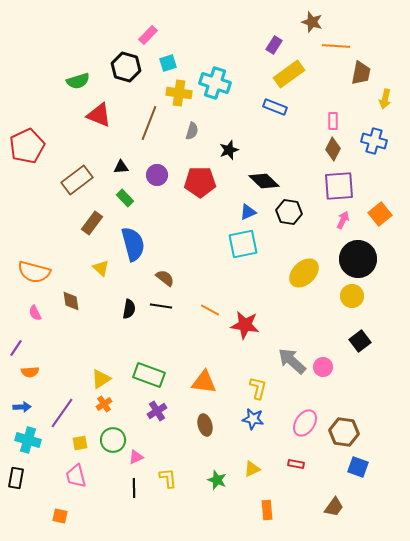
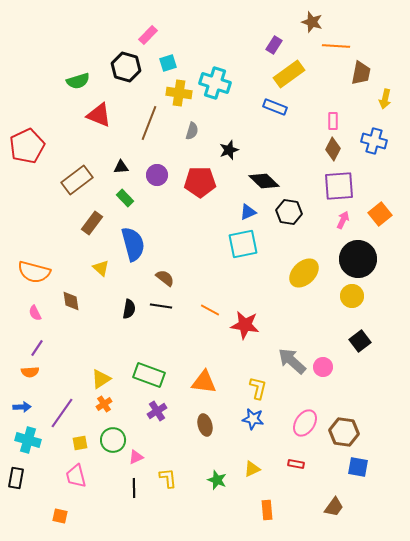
purple line at (16, 348): moved 21 px right
blue square at (358, 467): rotated 10 degrees counterclockwise
